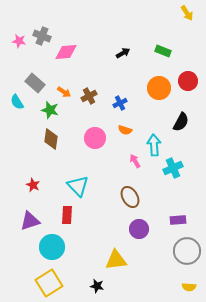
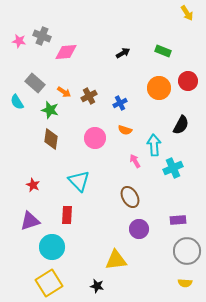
black semicircle: moved 3 px down
cyan triangle: moved 1 px right, 5 px up
yellow semicircle: moved 4 px left, 4 px up
